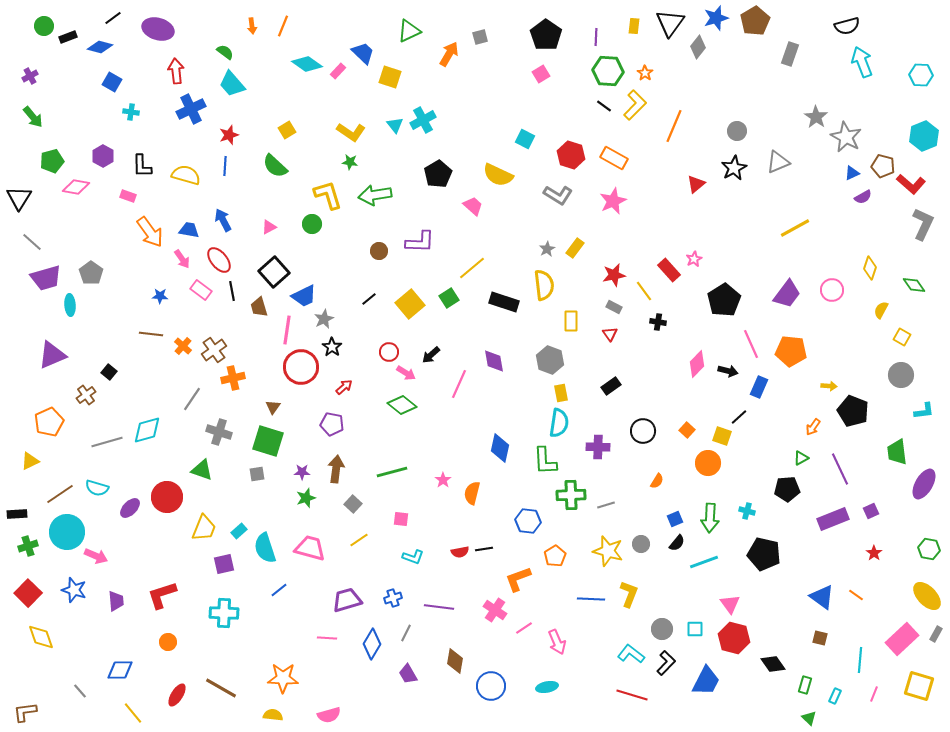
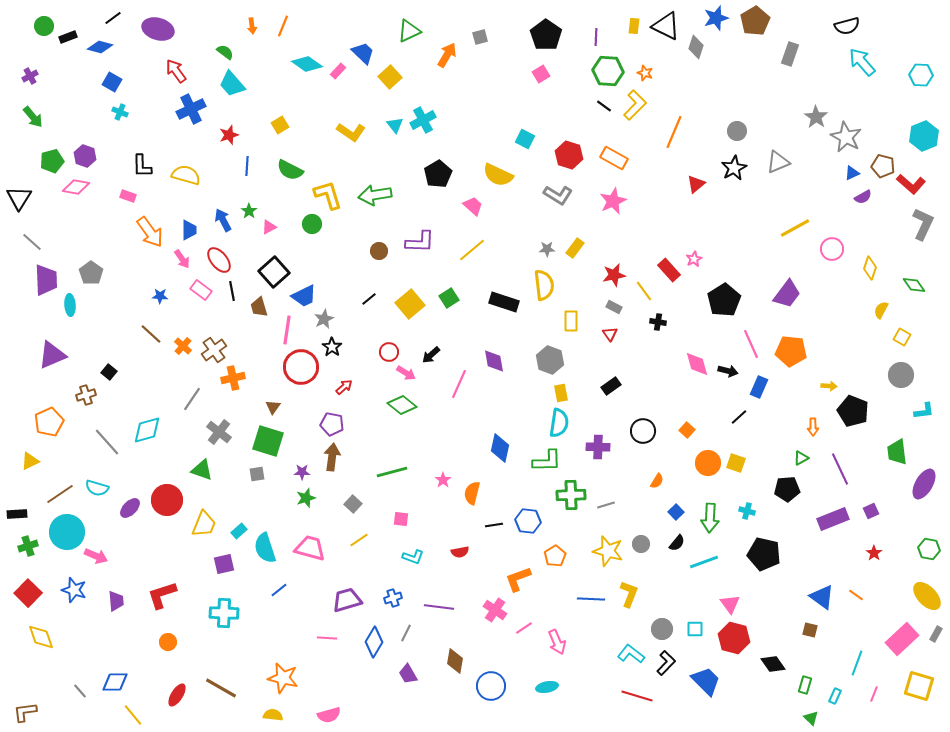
black triangle at (670, 23): moved 4 px left, 3 px down; rotated 40 degrees counterclockwise
gray diamond at (698, 47): moved 2 px left; rotated 20 degrees counterclockwise
orange arrow at (449, 54): moved 2 px left, 1 px down
cyan arrow at (862, 62): rotated 20 degrees counterclockwise
red arrow at (176, 71): rotated 30 degrees counterclockwise
orange star at (645, 73): rotated 14 degrees counterclockwise
yellow square at (390, 77): rotated 30 degrees clockwise
cyan cross at (131, 112): moved 11 px left; rotated 14 degrees clockwise
orange line at (674, 126): moved 6 px down
yellow square at (287, 130): moved 7 px left, 5 px up
red hexagon at (571, 155): moved 2 px left
purple hexagon at (103, 156): moved 18 px left; rotated 10 degrees counterclockwise
green star at (350, 162): moved 101 px left, 49 px down; rotated 28 degrees clockwise
blue line at (225, 166): moved 22 px right
green semicircle at (275, 166): moved 15 px right, 4 px down; rotated 16 degrees counterclockwise
blue trapezoid at (189, 230): rotated 80 degrees clockwise
gray star at (547, 249): rotated 28 degrees clockwise
yellow line at (472, 268): moved 18 px up
purple trapezoid at (46, 278): moved 2 px down; rotated 76 degrees counterclockwise
pink circle at (832, 290): moved 41 px up
brown line at (151, 334): rotated 35 degrees clockwise
pink diamond at (697, 364): rotated 60 degrees counterclockwise
brown cross at (86, 395): rotated 18 degrees clockwise
orange arrow at (813, 427): rotated 36 degrees counterclockwise
gray cross at (219, 432): rotated 20 degrees clockwise
yellow square at (722, 436): moved 14 px right, 27 px down
gray line at (107, 442): rotated 64 degrees clockwise
green L-shape at (545, 461): moved 2 px right; rotated 88 degrees counterclockwise
brown arrow at (336, 469): moved 4 px left, 12 px up
red circle at (167, 497): moved 3 px down
blue square at (675, 519): moved 1 px right, 7 px up; rotated 21 degrees counterclockwise
yellow trapezoid at (204, 528): moved 4 px up
black line at (484, 549): moved 10 px right, 24 px up
brown square at (820, 638): moved 10 px left, 8 px up
blue diamond at (372, 644): moved 2 px right, 2 px up
cyan line at (860, 660): moved 3 px left, 3 px down; rotated 15 degrees clockwise
blue diamond at (120, 670): moved 5 px left, 12 px down
orange star at (283, 678): rotated 12 degrees clockwise
blue trapezoid at (706, 681): rotated 72 degrees counterclockwise
red line at (632, 695): moved 5 px right, 1 px down
yellow line at (133, 713): moved 2 px down
green triangle at (809, 718): moved 2 px right
